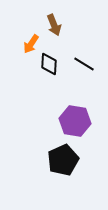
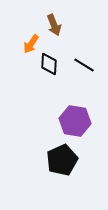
black line: moved 1 px down
black pentagon: moved 1 px left
